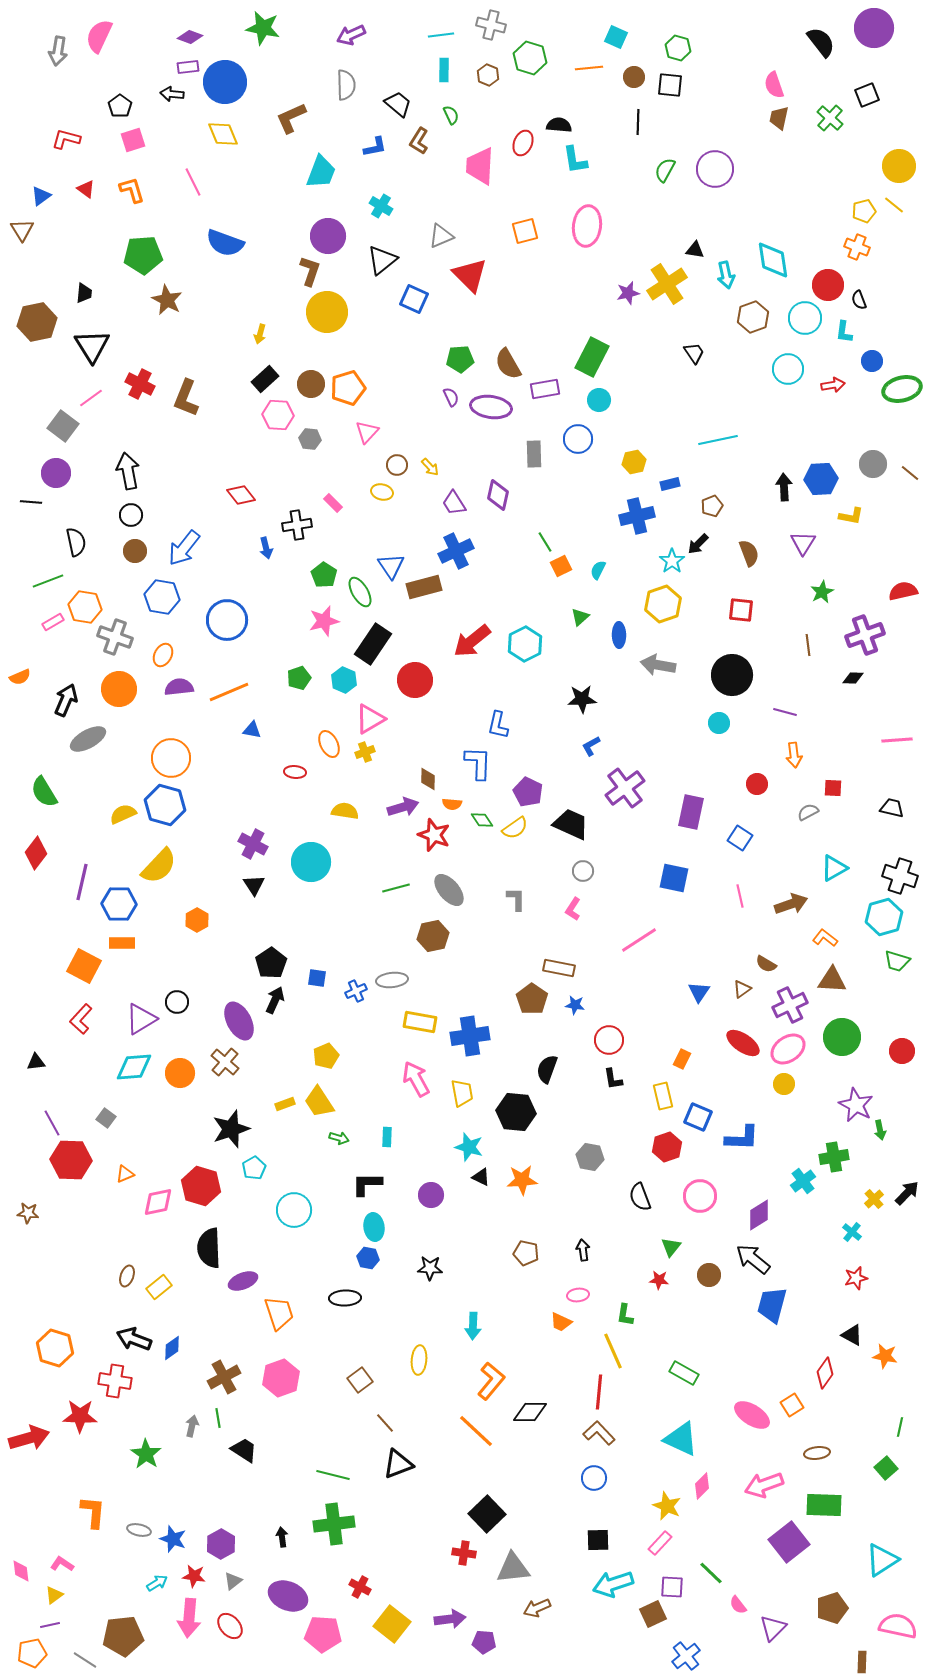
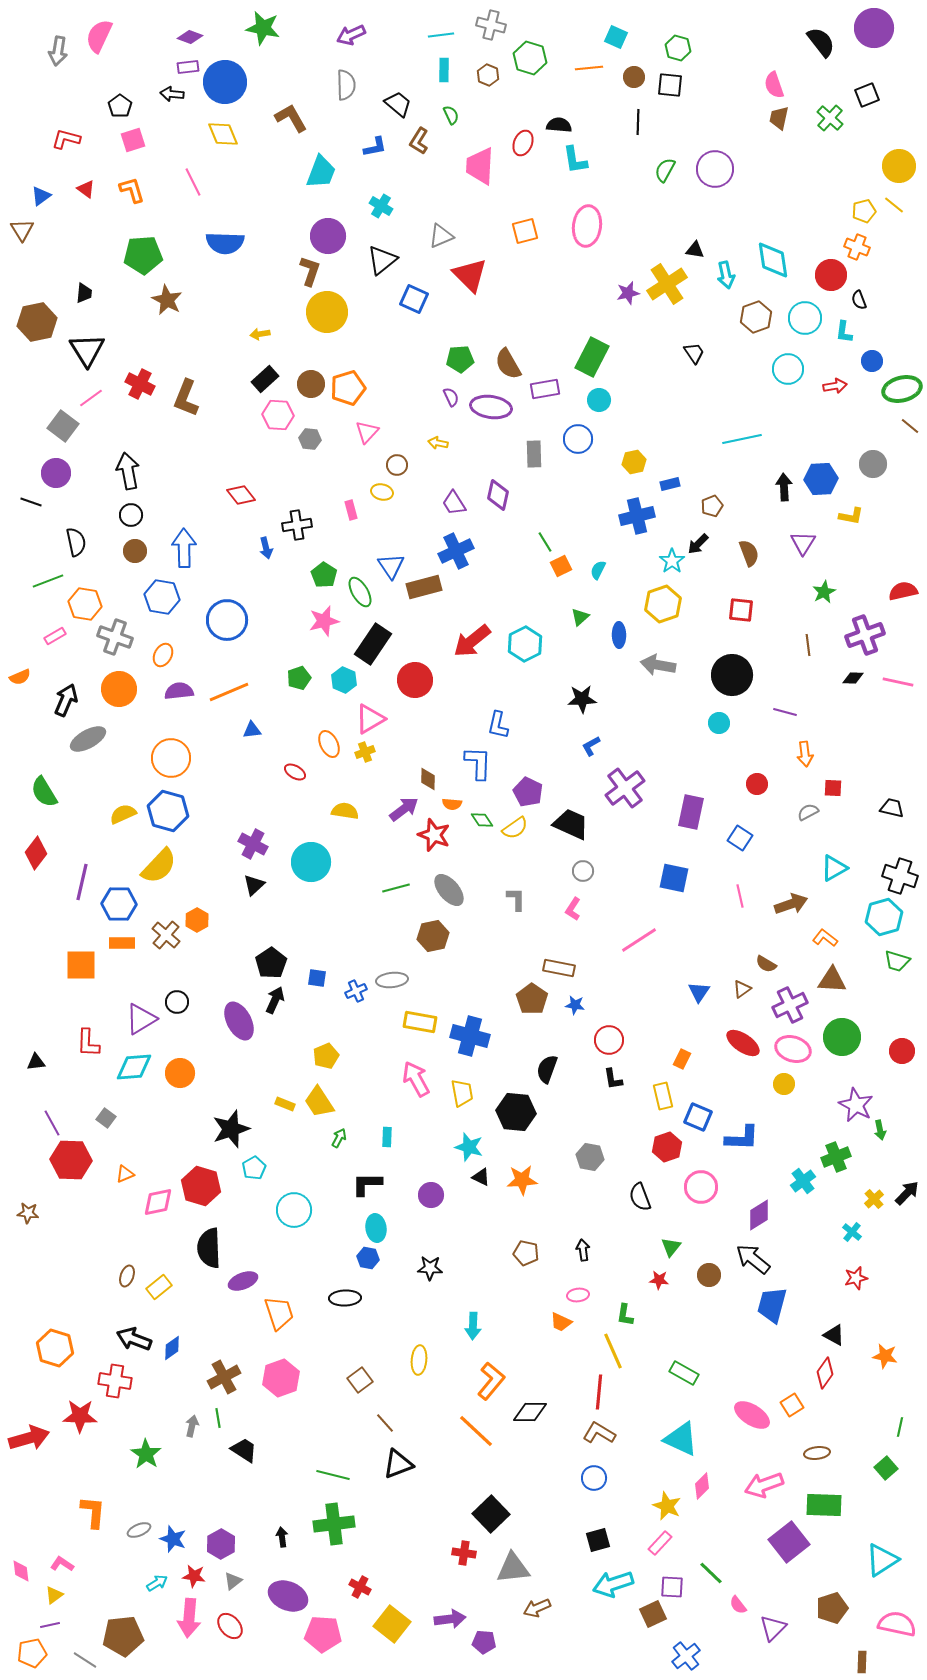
brown L-shape at (291, 118): rotated 84 degrees clockwise
blue semicircle at (225, 243): rotated 18 degrees counterclockwise
red circle at (828, 285): moved 3 px right, 10 px up
brown hexagon at (753, 317): moved 3 px right
yellow arrow at (260, 334): rotated 66 degrees clockwise
black triangle at (92, 346): moved 5 px left, 4 px down
red arrow at (833, 385): moved 2 px right, 1 px down
cyan line at (718, 440): moved 24 px right, 1 px up
yellow arrow at (430, 467): moved 8 px right, 24 px up; rotated 144 degrees clockwise
brown line at (910, 473): moved 47 px up
black line at (31, 502): rotated 15 degrees clockwise
pink rectangle at (333, 503): moved 18 px right, 7 px down; rotated 30 degrees clockwise
blue arrow at (184, 548): rotated 141 degrees clockwise
green star at (822, 592): moved 2 px right
orange hexagon at (85, 607): moved 3 px up
pink rectangle at (53, 622): moved 2 px right, 14 px down
purple semicircle at (179, 687): moved 4 px down
blue triangle at (252, 730): rotated 18 degrees counterclockwise
pink line at (897, 740): moved 1 px right, 58 px up; rotated 16 degrees clockwise
orange arrow at (794, 755): moved 11 px right, 1 px up
red ellipse at (295, 772): rotated 25 degrees clockwise
blue hexagon at (165, 805): moved 3 px right, 6 px down
purple arrow at (403, 807): moved 1 px right, 2 px down; rotated 20 degrees counterclockwise
black triangle at (254, 885): rotated 20 degrees clockwise
orange square at (84, 966): moved 3 px left, 1 px up; rotated 28 degrees counterclockwise
red L-shape at (81, 1019): moved 7 px right, 24 px down; rotated 40 degrees counterclockwise
blue cross at (470, 1036): rotated 24 degrees clockwise
pink ellipse at (788, 1049): moved 5 px right; rotated 52 degrees clockwise
brown cross at (225, 1062): moved 59 px left, 127 px up
yellow rectangle at (285, 1104): rotated 42 degrees clockwise
green arrow at (339, 1138): rotated 78 degrees counterclockwise
green cross at (834, 1157): moved 2 px right; rotated 12 degrees counterclockwise
pink circle at (700, 1196): moved 1 px right, 9 px up
cyan ellipse at (374, 1227): moved 2 px right, 1 px down
black triangle at (852, 1335): moved 18 px left
brown L-shape at (599, 1433): rotated 16 degrees counterclockwise
black square at (487, 1514): moved 4 px right
gray ellipse at (139, 1530): rotated 35 degrees counterclockwise
black square at (598, 1540): rotated 15 degrees counterclockwise
pink semicircle at (898, 1626): moved 1 px left, 2 px up
